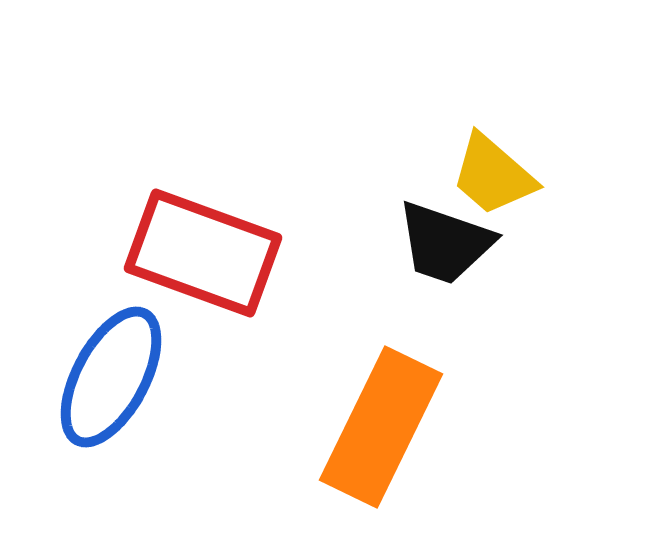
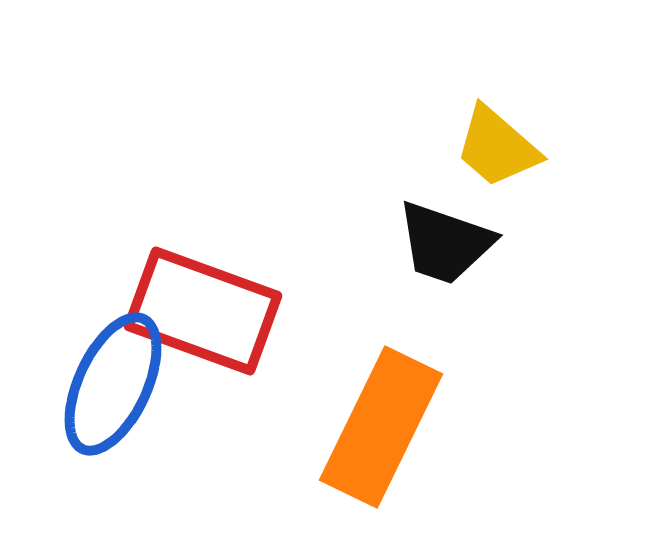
yellow trapezoid: moved 4 px right, 28 px up
red rectangle: moved 58 px down
blue ellipse: moved 2 px right, 7 px down; rotated 3 degrees counterclockwise
